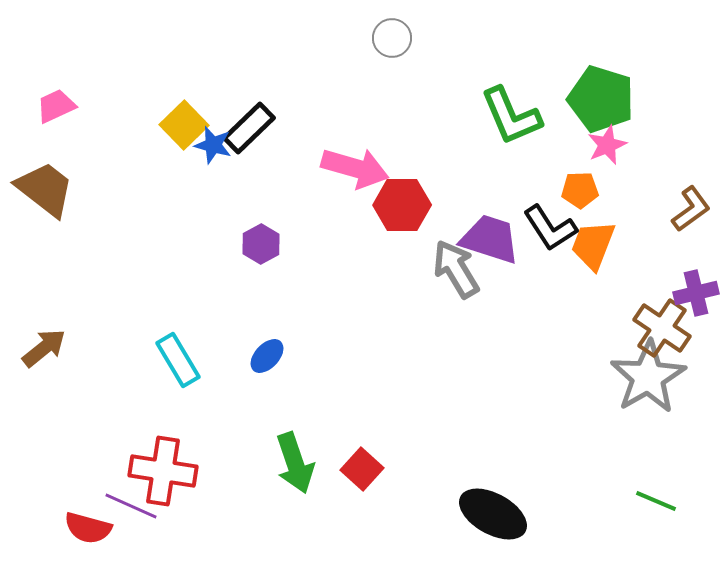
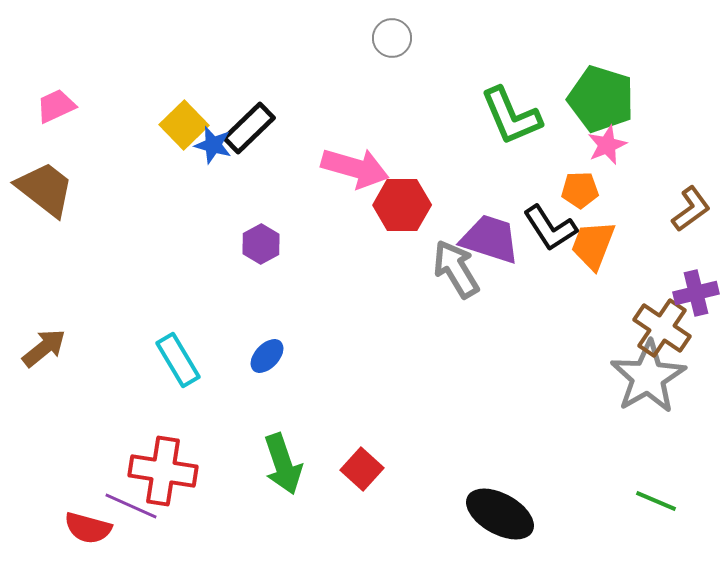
green arrow: moved 12 px left, 1 px down
black ellipse: moved 7 px right
